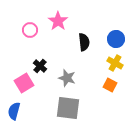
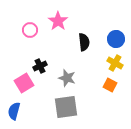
black cross: rotated 24 degrees clockwise
gray square: moved 2 px left, 1 px up; rotated 15 degrees counterclockwise
